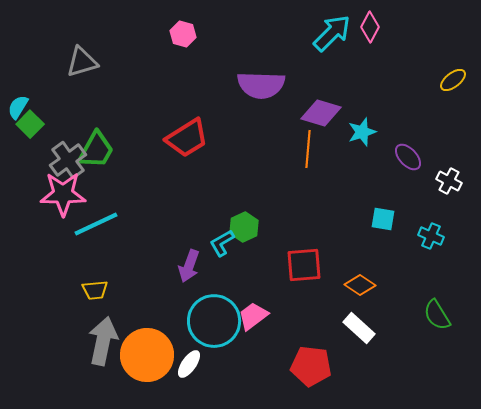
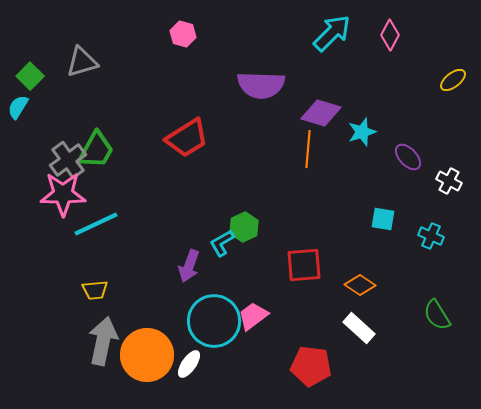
pink diamond: moved 20 px right, 8 px down
green square: moved 48 px up
